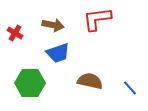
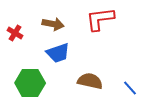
red L-shape: moved 3 px right
brown arrow: moved 1 px up
